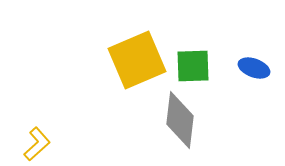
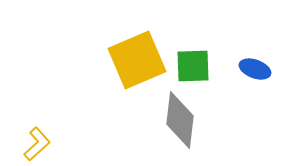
blue ellipse: moved 1 px right, 1 px down
